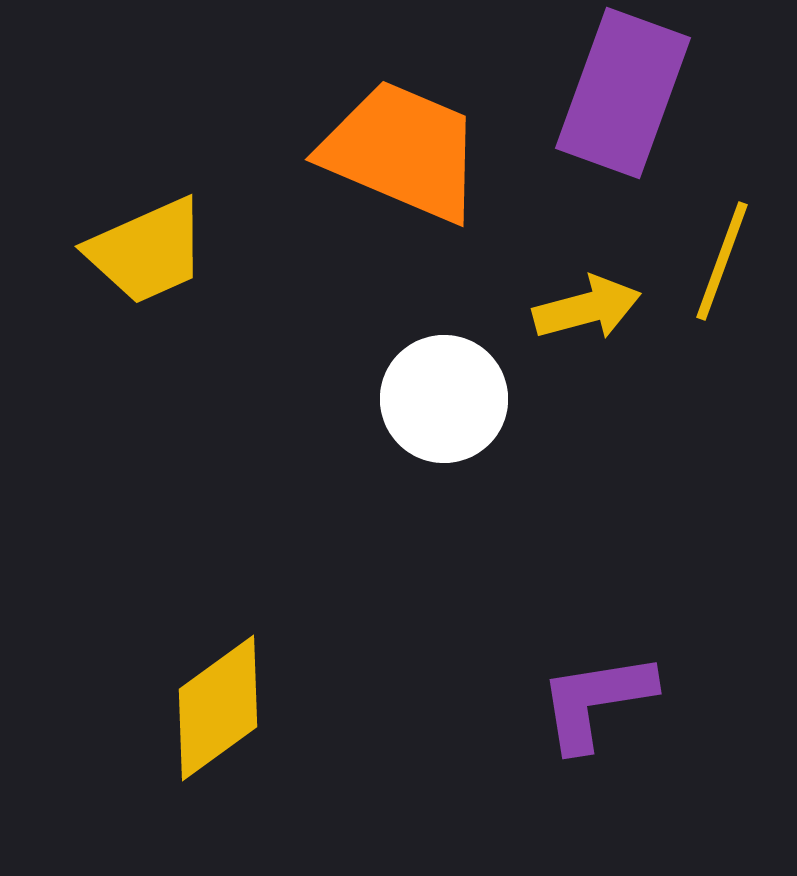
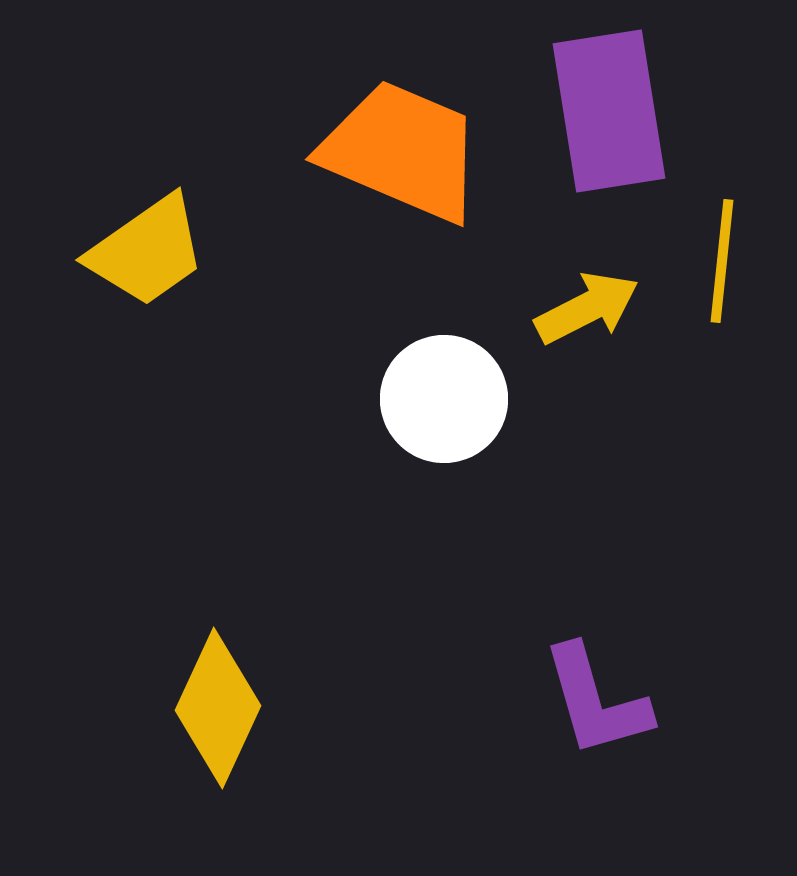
purple rectangle: moved 14 px left, 18 px down; rotated 29 degrees counterclockwise
yellow trapezoid: rotated 11 degrees counterclockwise
yellow line: rotated 14 degrees counterclockwise
yellow arrow: rotated 12 degrees counterclockwise
purple L-shape: rotated 97 degrees counterclockwise
yellow diamond: rotated 29 degrees counterclockwise
